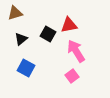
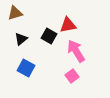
red triangle: moved 1 px left
black square: moved 1 px right, 2 px down
